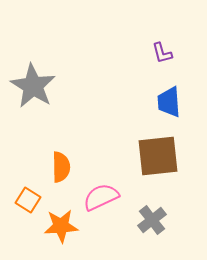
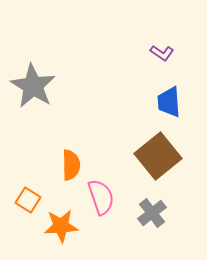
purple L-shape: rotated 40 degrees counterclockwise
brown square: rotated 33 degrees counterclockwise
orange semicircle: moved 10 px right, 2 px up
pink semicircle: rotated 96 degrees clockwise
gray cross: moved 7 px up
